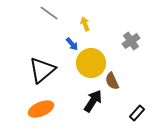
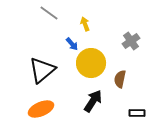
brown semicircle: moved 8 px right, 2 px up; rotated 36 degrees clockwise
black rectangle: rotated 49 degrees clockwise
